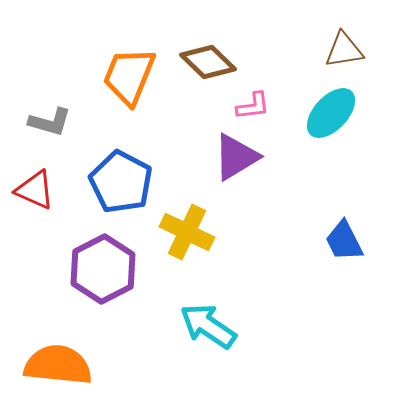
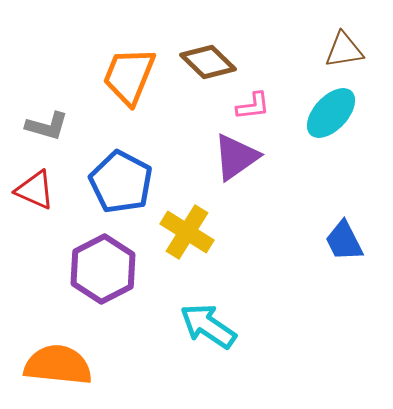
gray L-shape: moved 3 px left, 4 px down
purple triangle: rotated 4 degrees counterclockwise
yellow cross: rotated 6 degrees clockwise
